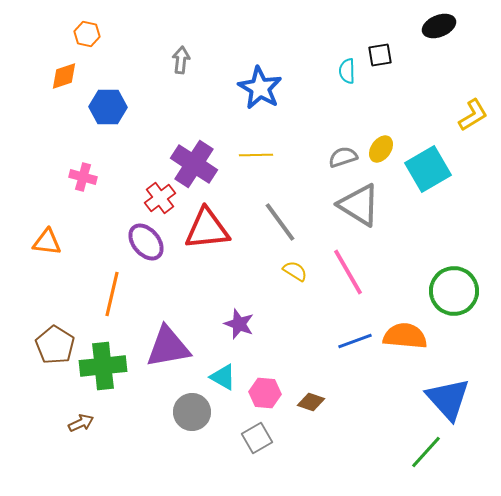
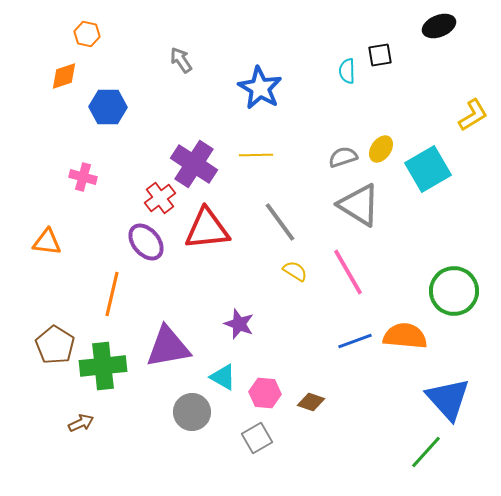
gray arrow: rotated 40 degrees counterclockwise
